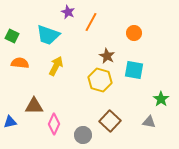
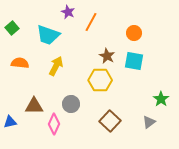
green square: moved 8 px up; rotated 24 degrees clockwise
cyan square: moved 9 px up
yellow hexagon: rotated 15 degrees counterclockwise
gray triangle: rotated 48 degrees counterclockwise
gray circle: moved 12 px left, 31 px up
